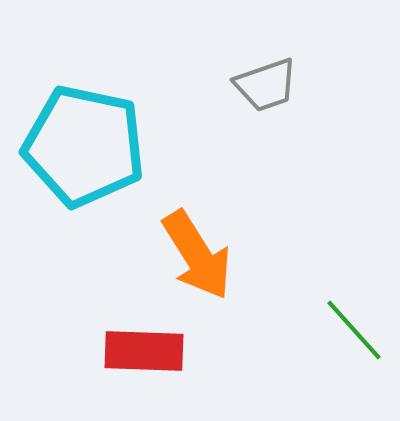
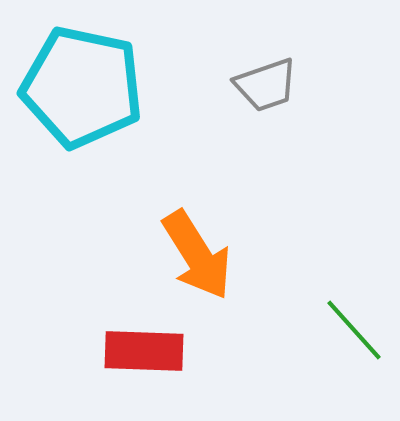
cyan pentagon: moved 2 px left, 59 px up
